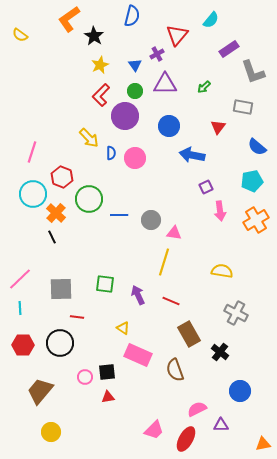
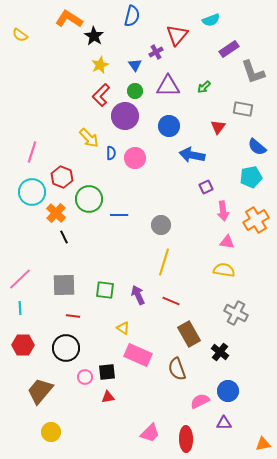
orange L-shape at (69, 19): rotated 68 degrees clockwise
cyan semicircle at (211, 20): rotated 30 degrees clockwise
purple cross at (157, 54): moved 1 px left, 2 px up
purple triangle at (165, 84): moved 3 px right, 2 px down
gray rectangle at (243, 107): moved 2 px down
cyan pentagon at (252, 181): moved 1 px left, 4 px up
cyan circle at (33, 194): moved 1 px left, 2 px up
pink arrow at (220, 211): moved 3 px right
gray circle at (151, 220): moved 10 px right, 5 px down
pink triangle at (174, 233): moved 53 px right, 9 px down
black line at (52, 237): moved 12 px right
yellow semicircle at (222, 271): moved 2 px right, 1 px up
green square at (105, 284): moved 6 px down
gray square at (61, 289): moved 3 px right, 4 px up
red line at (77, 317): moved 4 px left, 1 px up
black circle at (60, 343): moved 6 px right, 5 px down
brown semicircle at (175, 370): moved 2 px right, 1 px up
blue circle at (240, 391): moved 12 px left
pink semicircle at (197, 409): moved 3 px right, 8 px up
purple triangle at (221, 425): moved 3 px right, 2 px up
pink trapezoid at (154, 430): moved 4 px left, 3 px down
red ellipse at (186, 439): rotated 30 degrees counterclockwise
